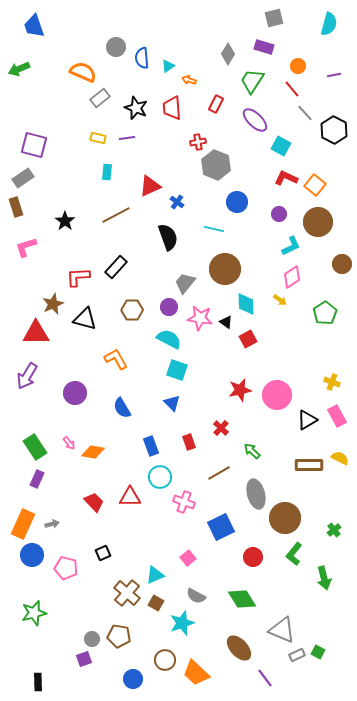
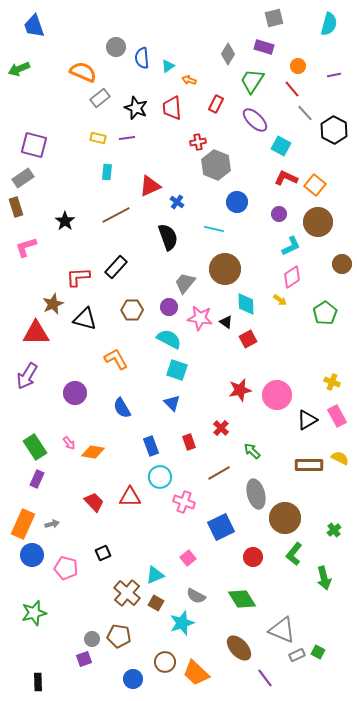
brown circle at (165, 660): moved 2 px down
